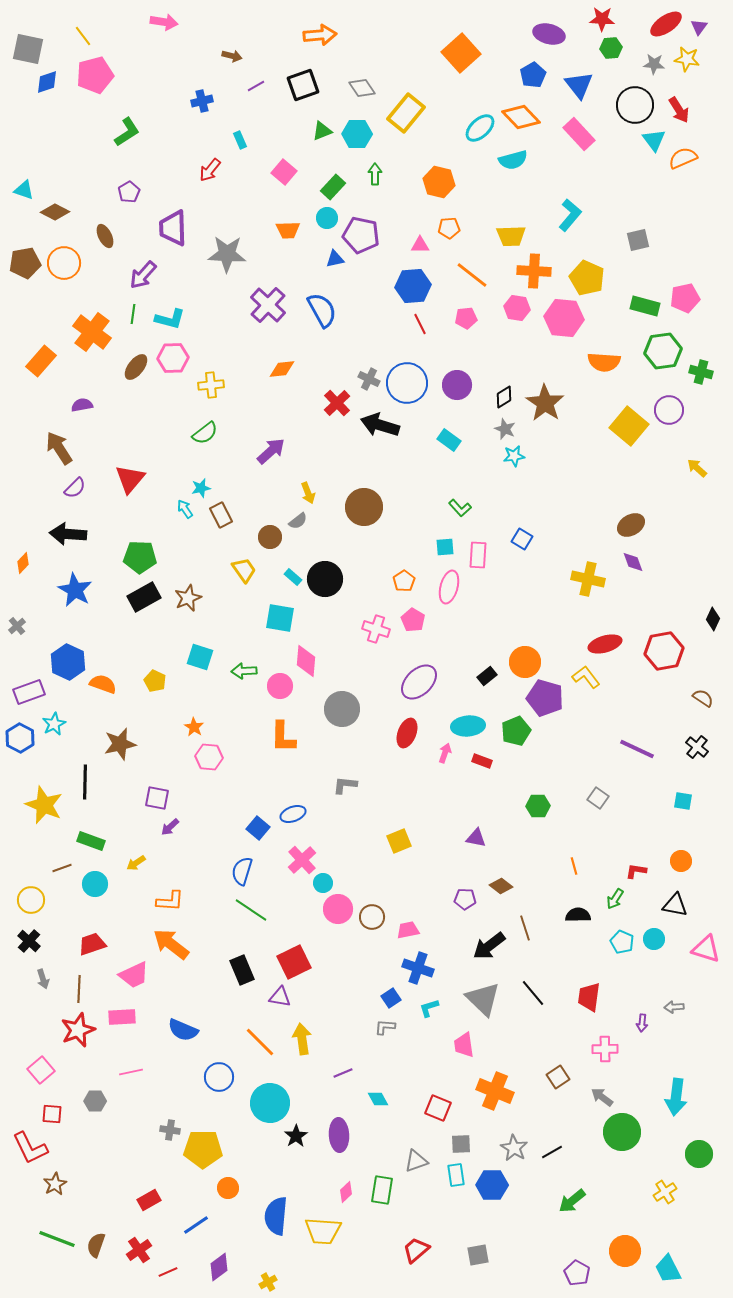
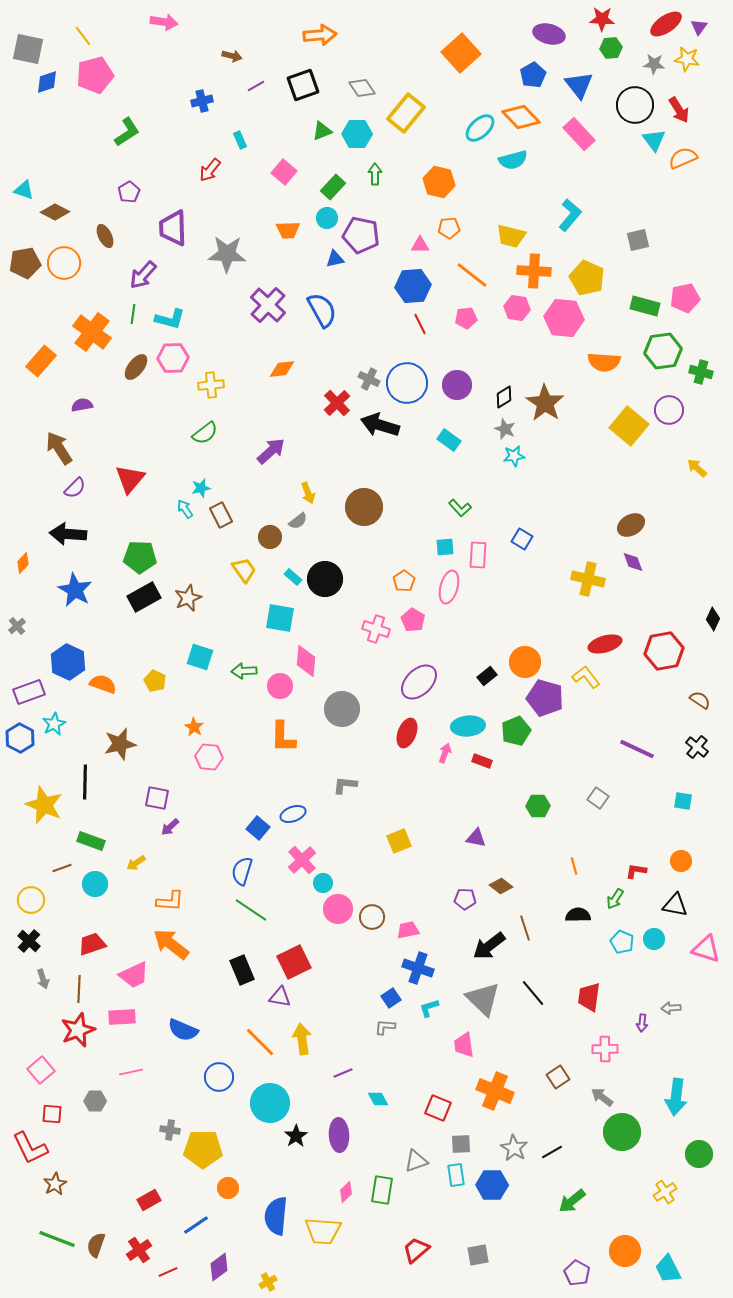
yellow trapezoid at (511, 236): rotated 16 degrees clockwise
brown semicircle at (703, 698): moved 3 px left, 2 px down
gray arrow at (674, 1007): moved 3 px left, 1 px down
